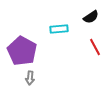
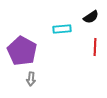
cyan rectangle: moved 3 px right
red line: rotated 30 degrees clockwise
gray arrow: moved 1 px right, 1 px down
